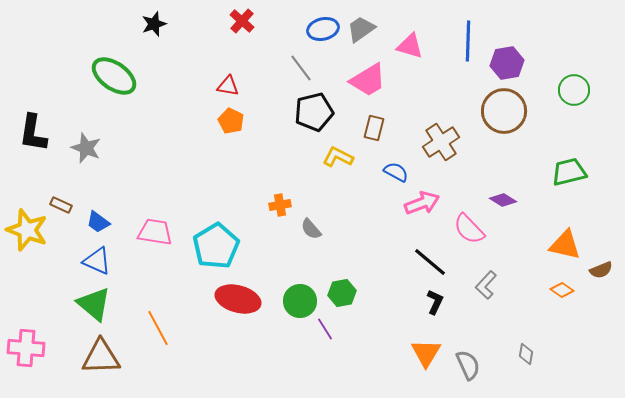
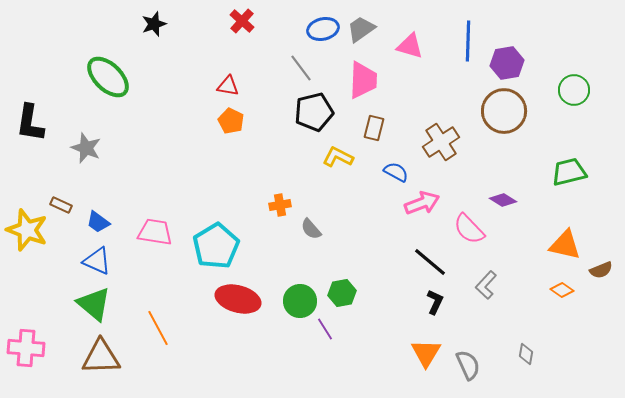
green ellipse at (114, 76): moved 6 px left, 1 px down; rotated 9 degrees clockwise
pink trapezoid at (368, 80): moved 5 px left; rotated 57 degrees counterclockwise
black L-shape at (33, 133): moved 3 px left, 10 px up
